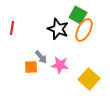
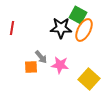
black star: moved 3 px right, 1 px up; rotated 20 degrees counterclockwise
